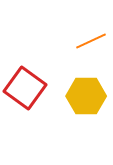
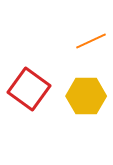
red square: moved 4 px right, 1 px down
